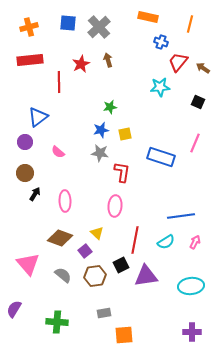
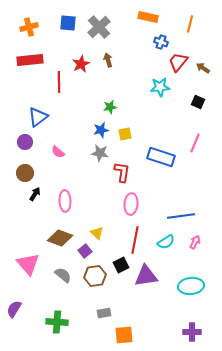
pink ellipse at (115, 206): moved 16 px right, 2 px up
